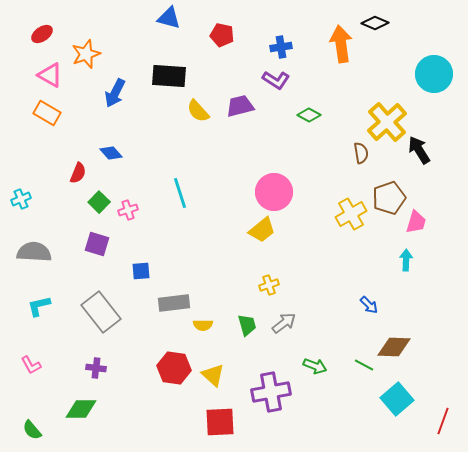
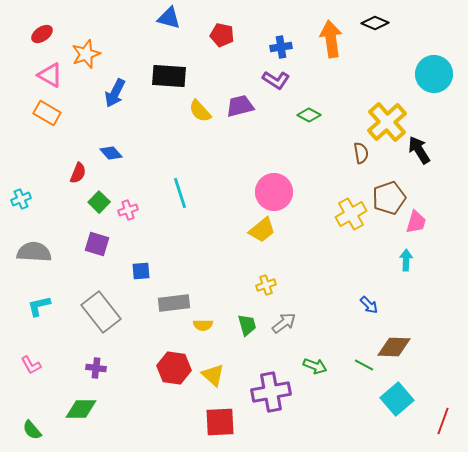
orange arrow at (341, 44): moved 10 px left, 5 px up
yellow semicircle at (198, 111): moved 2 px right
yellow cross at (269, 285): moved 3 px left
